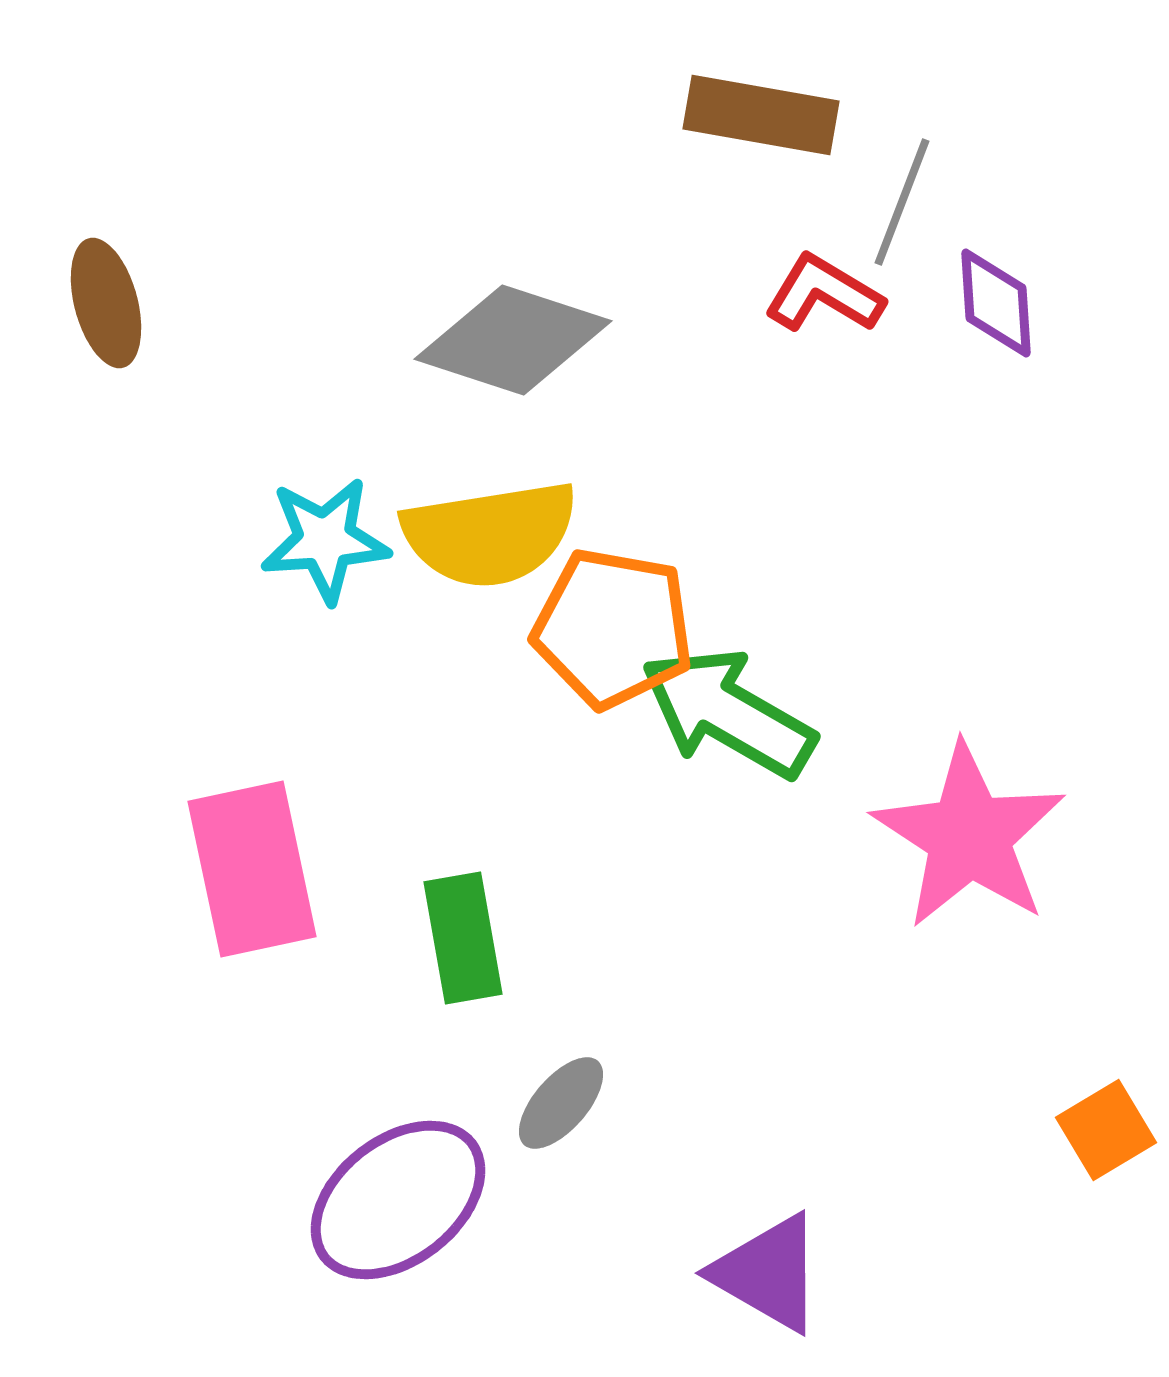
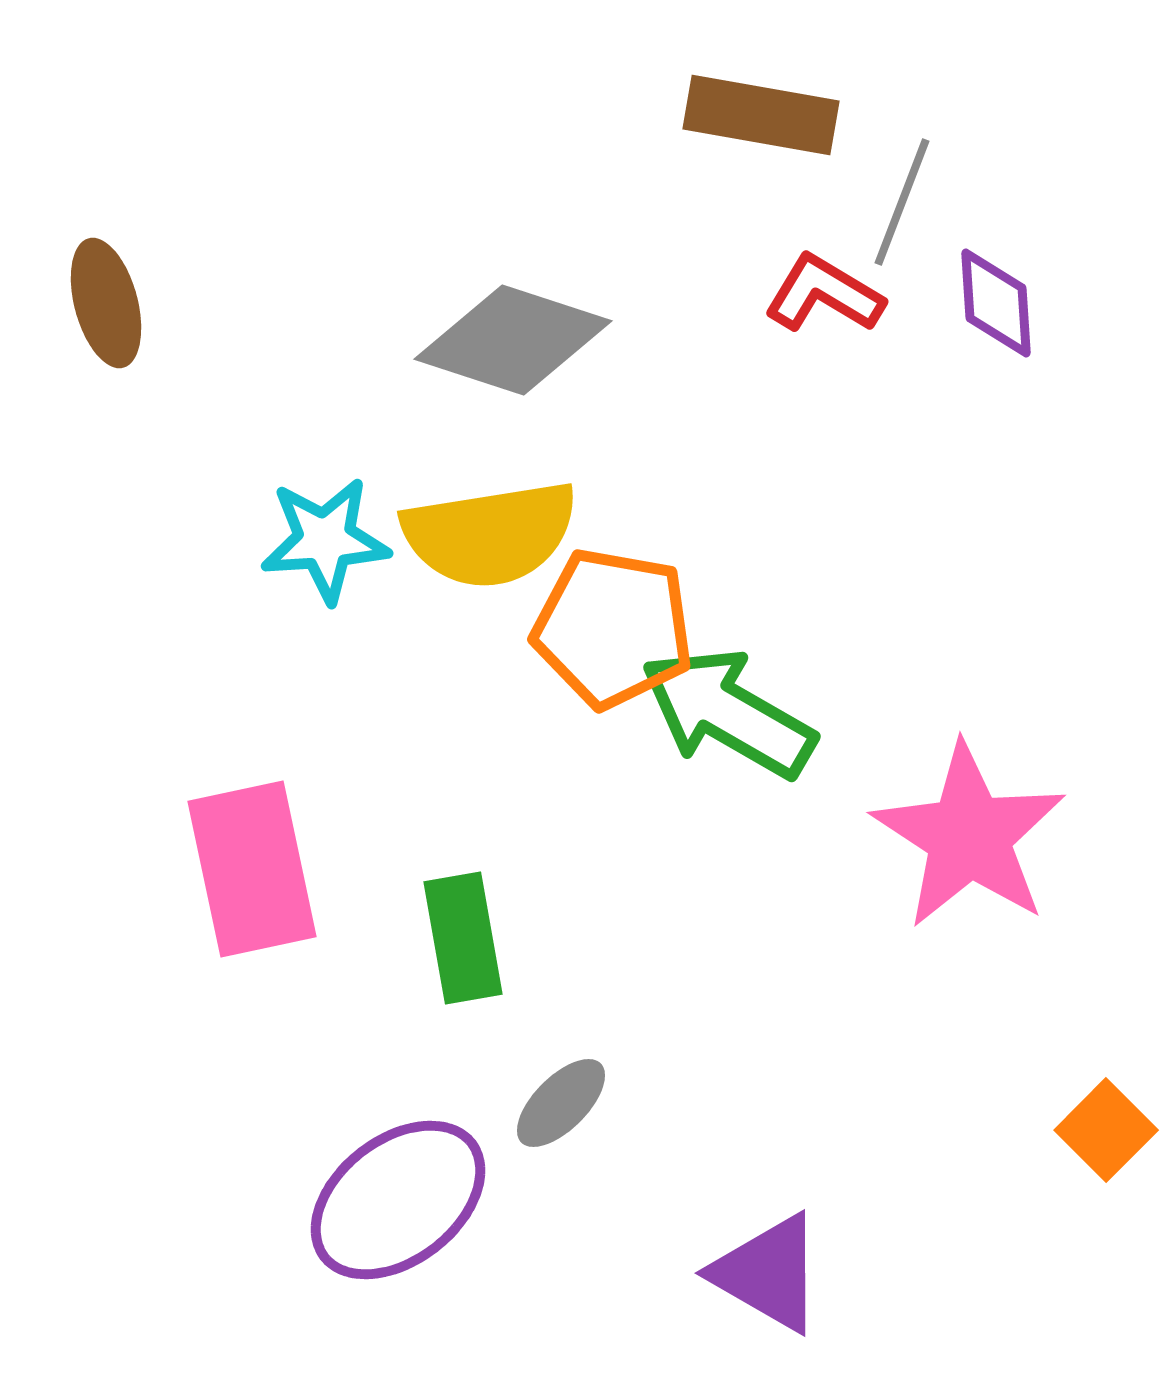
gray ellipse: rotated 4 degrees clockwise
orange square: rotated 14 degrees counterclockwise
